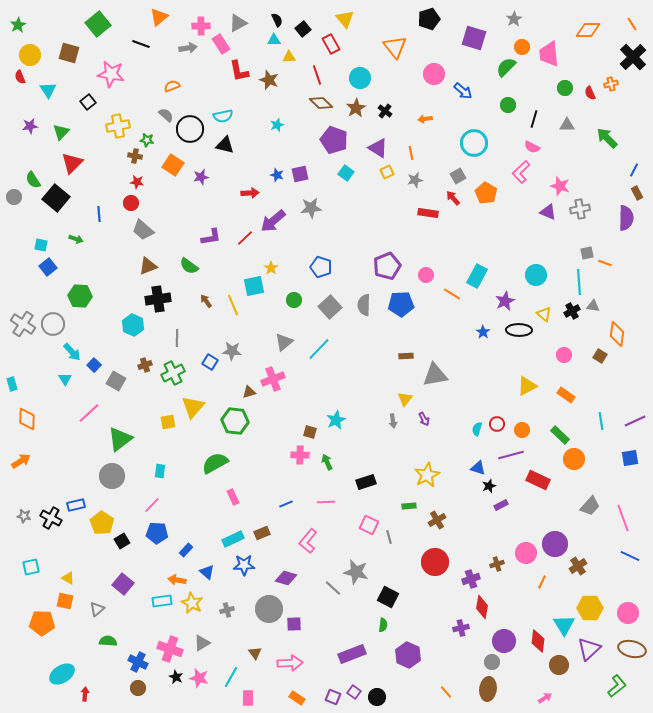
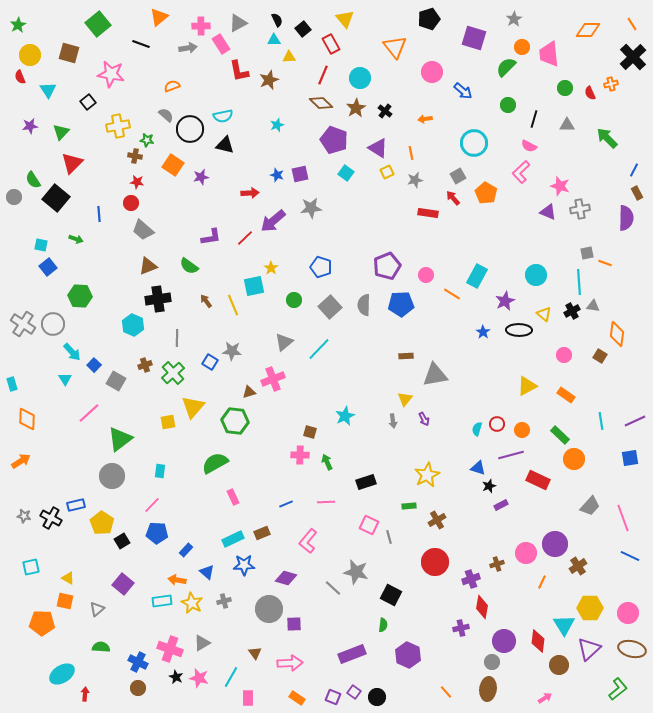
pink circle at (434, 74): moved 2 px left, 2 px up
red line at (317, 75): moved 6 px right; rotated 42 degrees clockwise
brown star at (269, 80): rotated 30 degrees clockwise
pink semicircle at (532, 147): moved 3 px left, 1 px up
green cross at (173, 373): rotated 15 degrees counterclockwise
cyan star at (336, 420): moved 9 px right, 4 px up
black square at (388, 597): moved 3 px right, 2 px up
gray cross at (227, 610): moved 3 px left, 9 px up
green semicircle at (108, 641): moved 7 px left, 6 px down
green L-shape at (617, 686): moved 1 px right, 3 px down
